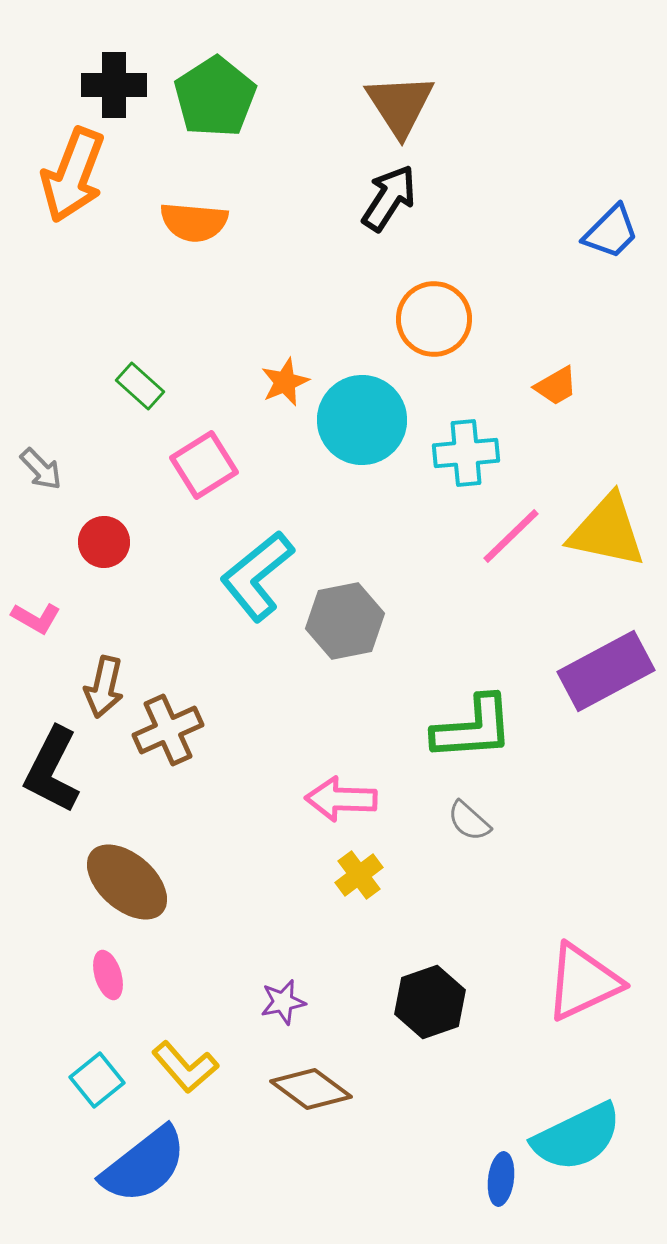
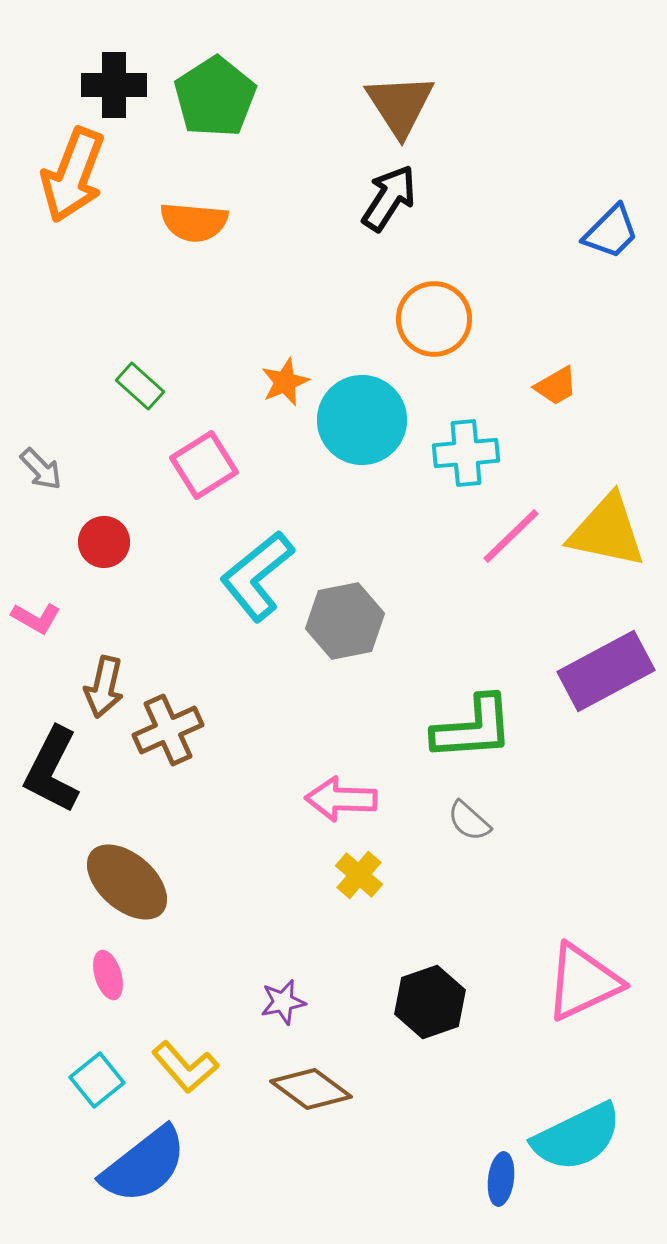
yellow cross: rotated 12 degrees counterclockwise
